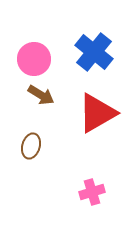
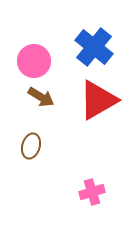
blue cross: moved 5 px up
pink circle: moved 2 px down
brown arrow: moved 2 px down
red triangle: moved 1 px right, 13 px up
